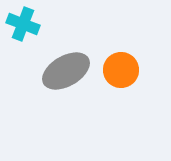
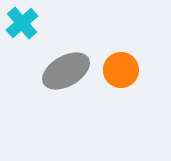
cyan cross: moved 1 px left, 1 px up; rotated 28 degrees clockwise
